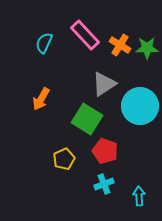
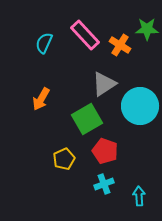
green star: moved 19 px up
green square: rotated 28 degrees clockwise
